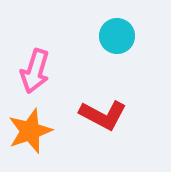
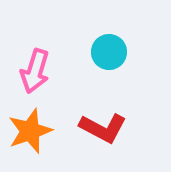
cyan circle: moved 8 px left, 16 px down
red L-shape: moved 13 px down
